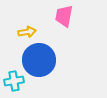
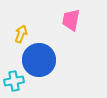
pink trapezoid: moved 7 px right, 4 px down
yellow arrow: moved 6 px left, 2 px down; rotated 60 degrees counterclockwise
